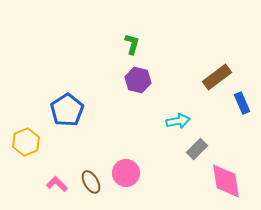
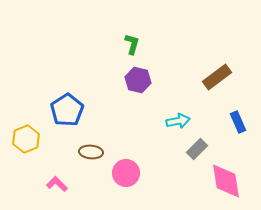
blue rectangle: moved 4 px left, 19 px down
yellow hexagon: moved 3 px up
brown ellipse: moved 30 px up; rotated 55 degrees counterclockwise
